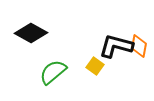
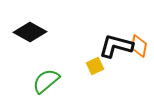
black diamond: moved 1 px left, 1 px up
yellow square: rotated 30 degrees clockwise
green semicircle: moved 7 px left, 9 px down
